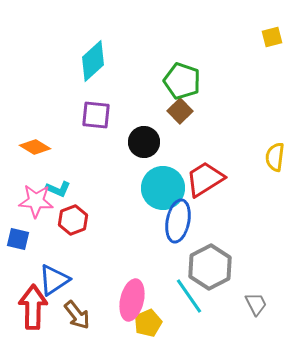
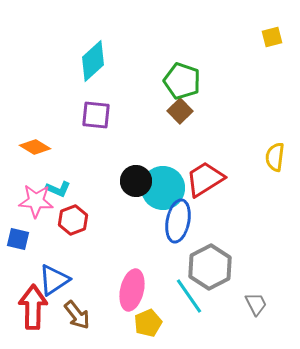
black circle: moved 8 px left, 39 px down
pink ellipse: moved 10 px up
